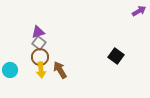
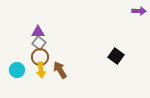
purple arrow: rotated 32 degrees clockwise
purple triangle: rotated 16 degrees clockwise
cyan circle: moved 7 px right
